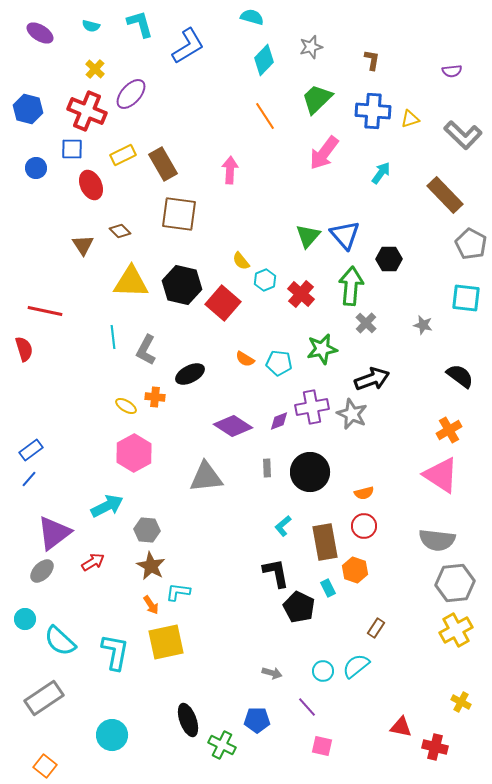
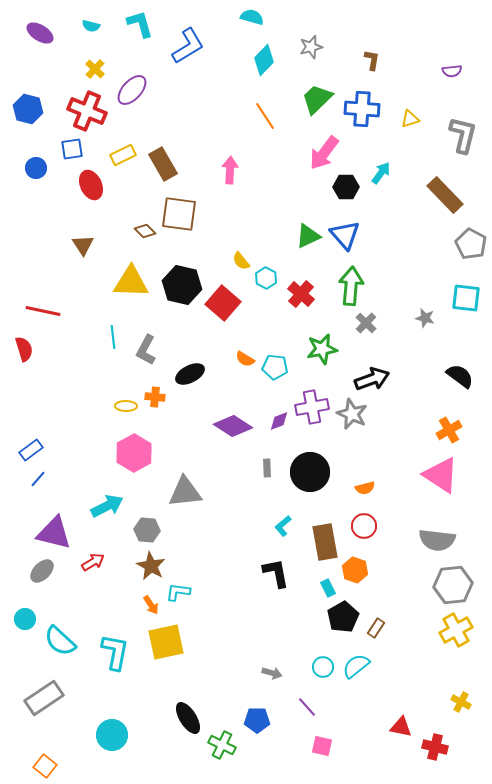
purple ellipse at (131, 94): moved 1 px right, 4 px up
blue cross at (373, 111): moved 11 px left, 2 px up
gray L-shape at (463, 135): rotated 120 degrees counterclockwise
blue square at (72, 149): rotated 10 degrees counterclockwise
brown diamond at (120, 231): moved 25 px right
green triangle at (308, 236): rotated 24 degrees clockwise
black hexagon at (389, 259): moved 43 px left, 72 px up
cyan hexagon at (265, 280): moved 1 px right, 2 px up; rotated 10 degrees counterclockwise
red line at (45, 311): moved 2 px left
gray star at (423, 325): moved 2 px right, 7 px up
cyan pentagon at (279, 363): moved 4 px left, 4 px down
yellow ellipse at (126, 406): rotated 30 degrees counterclockwise
gray triangle at (206, 477): moved 21 px left, 15 px down
blue line at (29, 479): moved 9 px right
orange semicircle at (364, 493): moved 1 px right, 5 px up
purple triangle at (54, 533): rotated 51 degrees clockwise
gray hexagon at (455, 583): moved 2 px left, 2 px down
black pentagon at (299, 607): moved 44 px right, 10 px down; rotated 16 degrees clockwise
cyan circle at (323, 671): moved 4 px up
black ellipse at (188, 720): moved 2 px up; rotated 12 degrees counterclockwise
